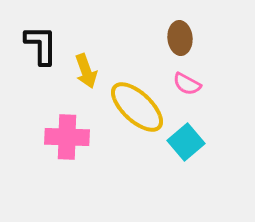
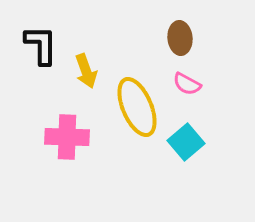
yellow ellipse: rotated 24 degrees clockwise
